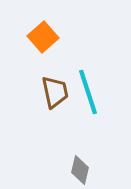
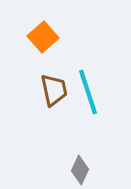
brown trapezoid: moved 1 px left, 2 px up
gray diamond: rotated 12 degrees clockwise
